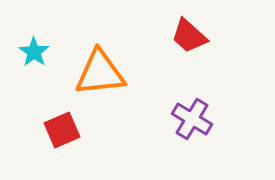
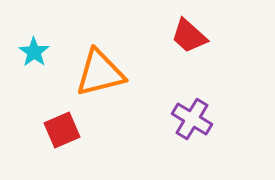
orange triangle: rotated 8 degrees counterclockwise
